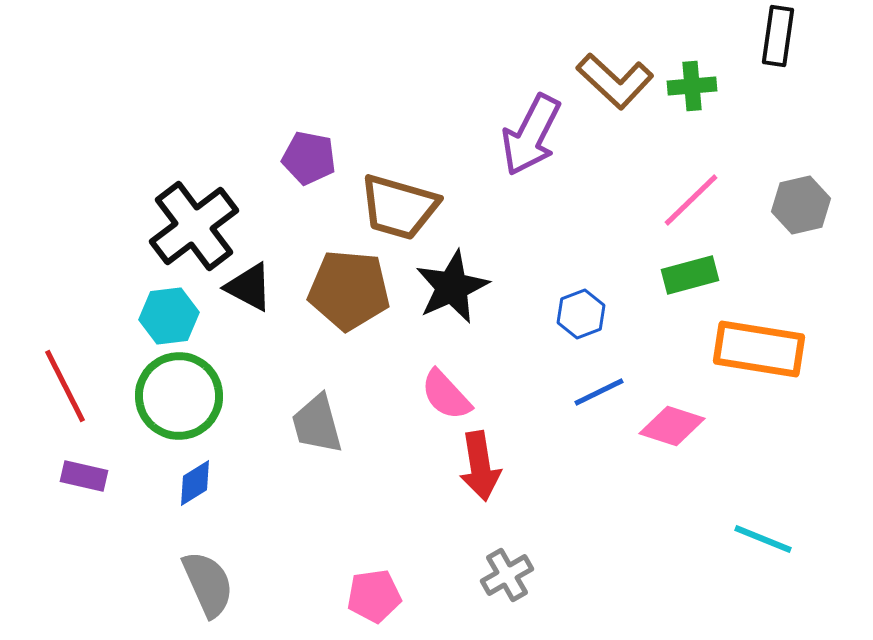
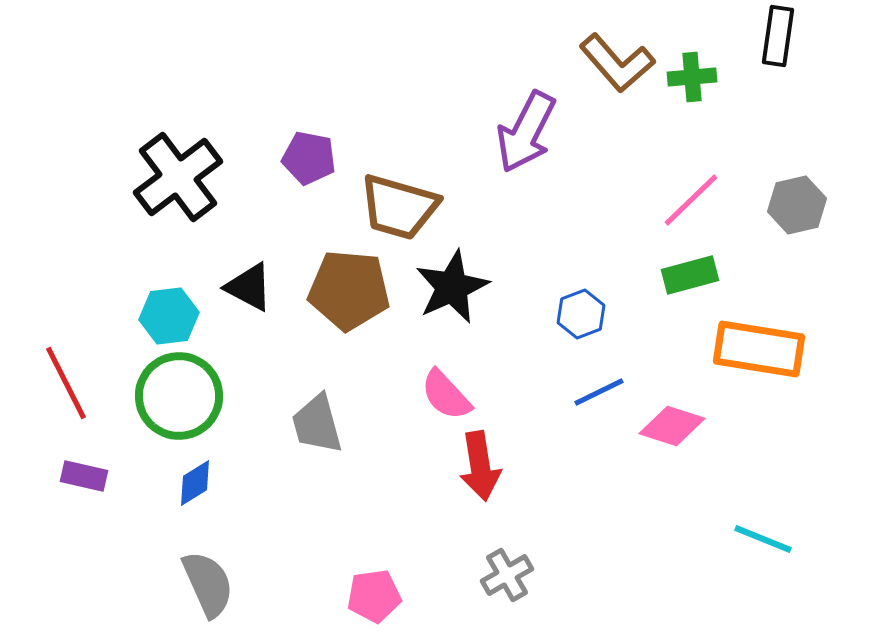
brown L-shape: moved 2 px right, 18 px up; rotated 6 degrees clockwise
green cross: moved 9 px up
purple arrow: moved 5 px left, 3 px up
gray hexagon: moved 4 px left
black cross: moved 16 px left, 49 px up
red line: moved 1 px right, 3 px up
